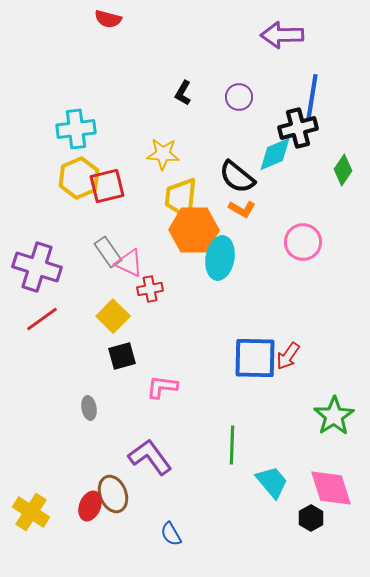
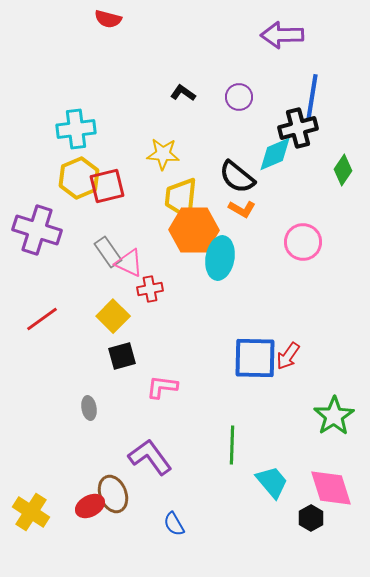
black L-shape: rotated 95 degrees clockwise
purple cross: moved 37 px up
red ellipse: rotated 40 degrees clockwise
blue semicircle: moved 3 px right, 10 px up
